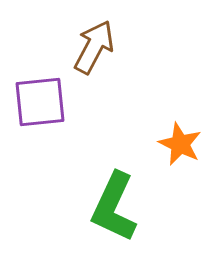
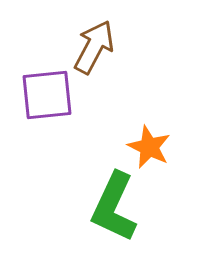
purple square: moved 7 px right, 7 px up
orange star: moved 31 px left, 3 px down
